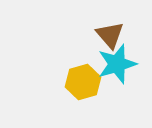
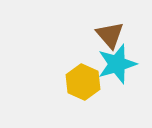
yellow hexagon: rotated 20 degrees counterclockwise
